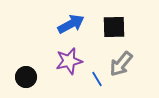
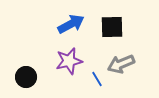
black square: moved 2 px left
gray arrow: rotated 28 degrees clockwise
